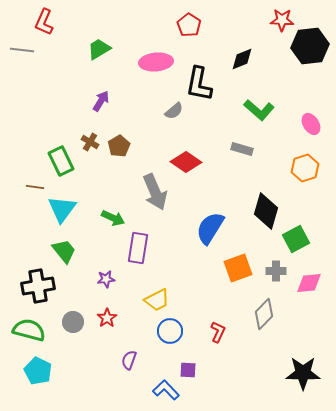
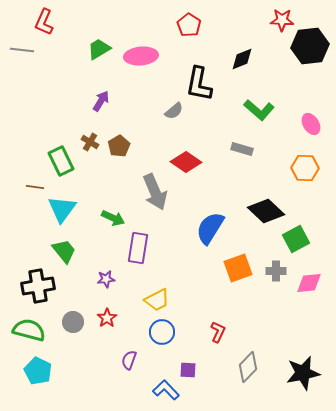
pink ellipse at (156, 62): moved 15 px left, 6 px up
orange hexagon at (305, 168): rotated 20 degrees clockwise
black diamond at (266, 211): rotated 63 degrees counterclockwise
gray diamond at (264, 314): moved 16 px left, 53 px down
blue circle at (170, 331): moved 8 px left, 1 px down
black star at (303, 373): rotated 12 degrees counterclockwise
